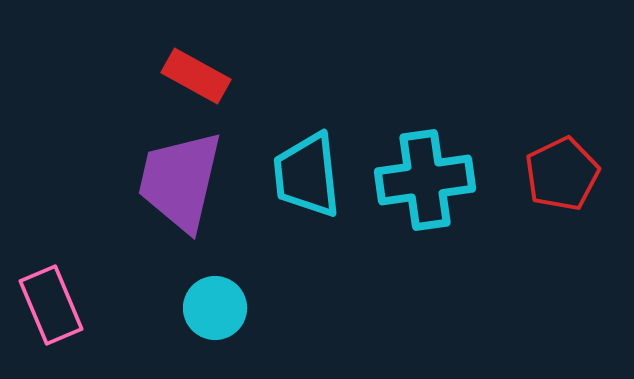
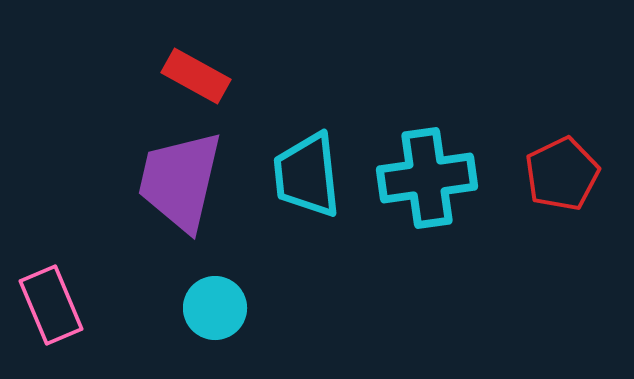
cyan cross: moved 2 px right, 2 px up
